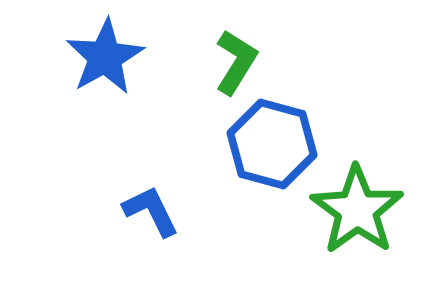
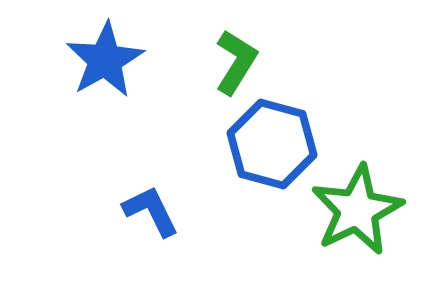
blue star: moved 3 px down
green star: rotated 10 degrees clockwise
